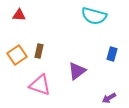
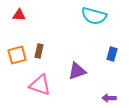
orange square: rotated 18 degrees clockwise
purple triangle: rotated 18 degrees clockwise
purple arrow: rotated 32 degrees clockwise
